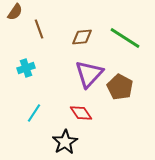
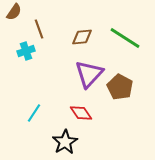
brown semicircle: moved 1 px left
cyan cross: moved 17 px up
